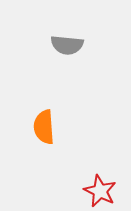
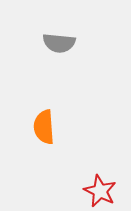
gray semicircle: moved 8 px left, 2 px up
